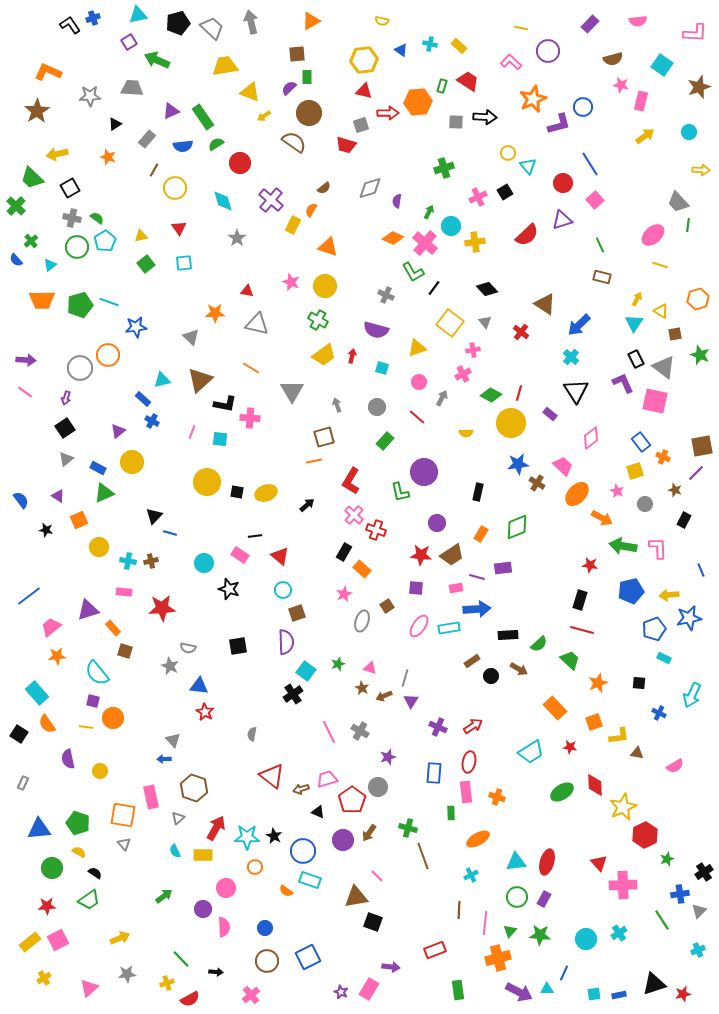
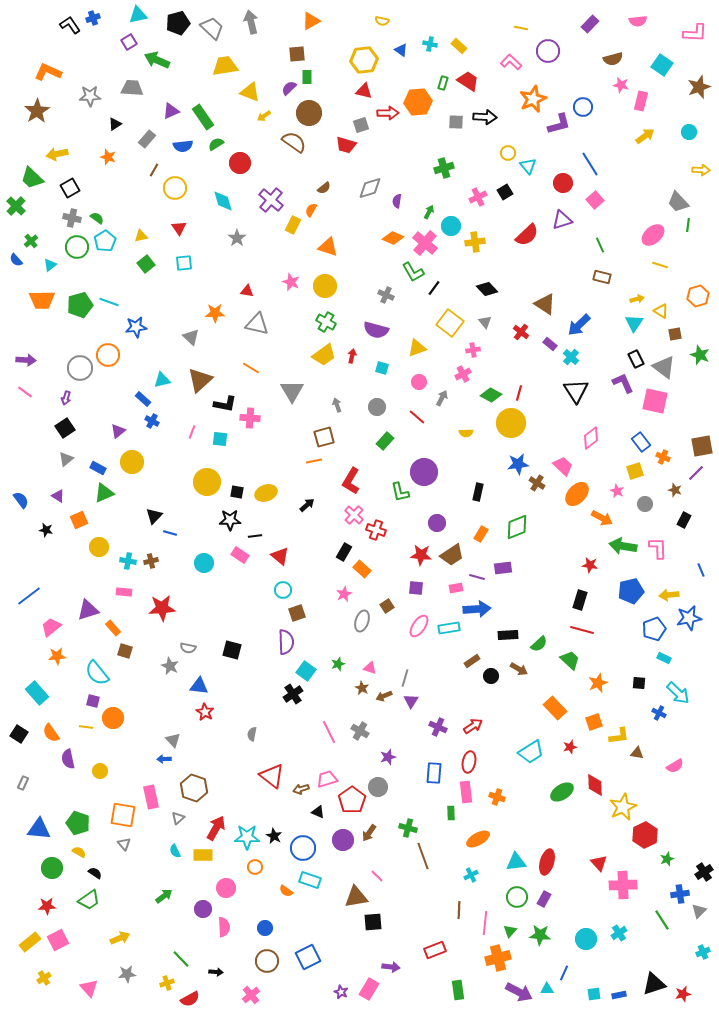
green rectangle at (442, 86): moved 1 px right, 3 px up
yellow arrow at (637, 299): rotated 48 degrees clockwise
orange hexagon at (698, 299): moved 3 px up
green cross at (318, 320): moved 8 px right, 2 px down
purple rectangle at (550, 414): moved 70 px up
black star at (229, 589): moved 1 px right, 69 px up; rotated 20 degrees counterclockwise
black square at (238, 646): moved 6 px left, 4 px down; rotated 24 degrees clockwise
cyan arrow at (692, 695): moved 14 px left, 2 px up; rotated 70 degrees counterclockwise
orange semicircle at (47, 724): moved 4 px right, 9 px down
red star at (570, 747): rotated 24 degrees counterclockwise
blue triangle at (39, 829): rotated 10 degrees clockwise
blue circle at (303, 851): moved 3 px up
black square at (373, 922): rotated 24 degrees counterclockwise
cyan cross at (698, 950): moved 5 px right, 2 px down
pink triangle at (89, 988): rotated 30 degrees counterclockwise
